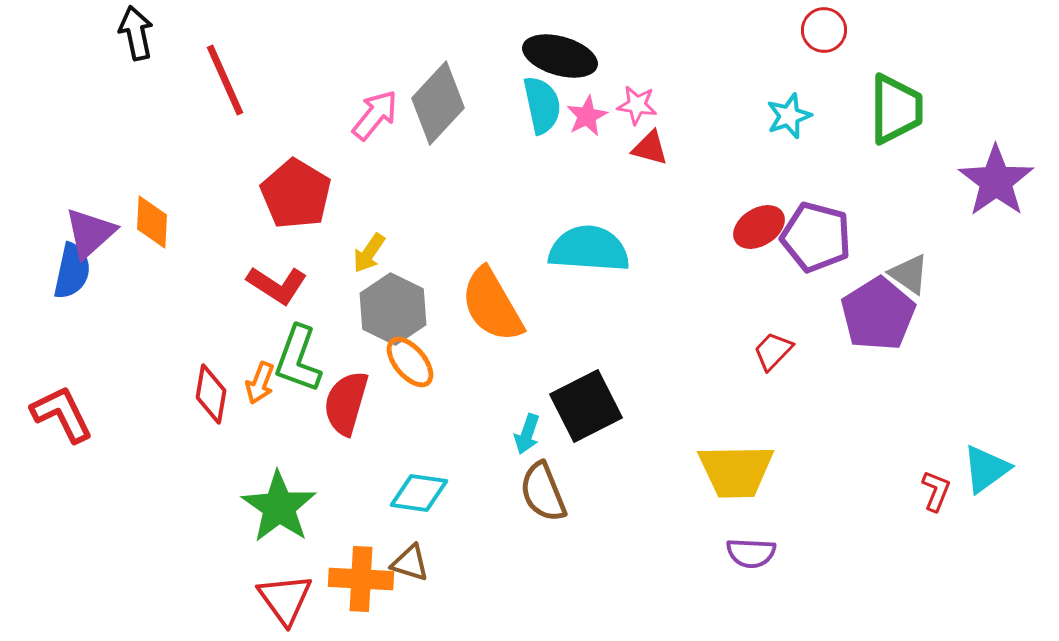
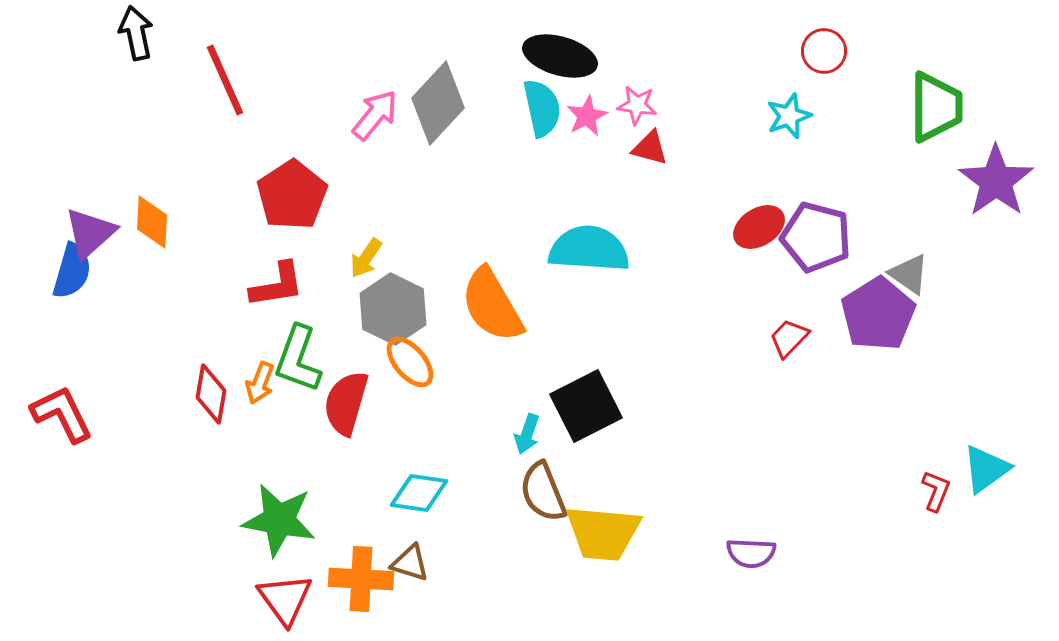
red circle at (824, 30): moved 21 px down
cyan semicircle at (542, 105): moved 3 px down
green trapezoid at (896, 109): moved 40 px right, 2 px up
red pentagon at (296, 194): moved 4 px left, 1 px down; rotated 8 degrees clockwise
yellow arrow at (369, 253): moved 3 px left, 5 px down
blue semicircle at (72, 271): rotated 4 degrees clockwise
red L-shape at (277, 285): rotated 42 degrees counterclockwise
red trapezoid at (773, 351): moved 16 px right, 13 px up
yellow trapezoid at (736, 471): moved 133 px left, 62 px down; rotated 6 degrees clockwise
green star at (279, 507): moved 13 px down; rotated 24 degrees counterclockwise
